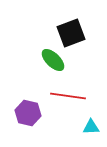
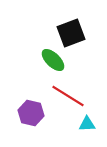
red line: rotated 24 degrees clockwise
purple hexagon: moved 3 px right
cyan triangle: moved 4 px left, 3 px up
